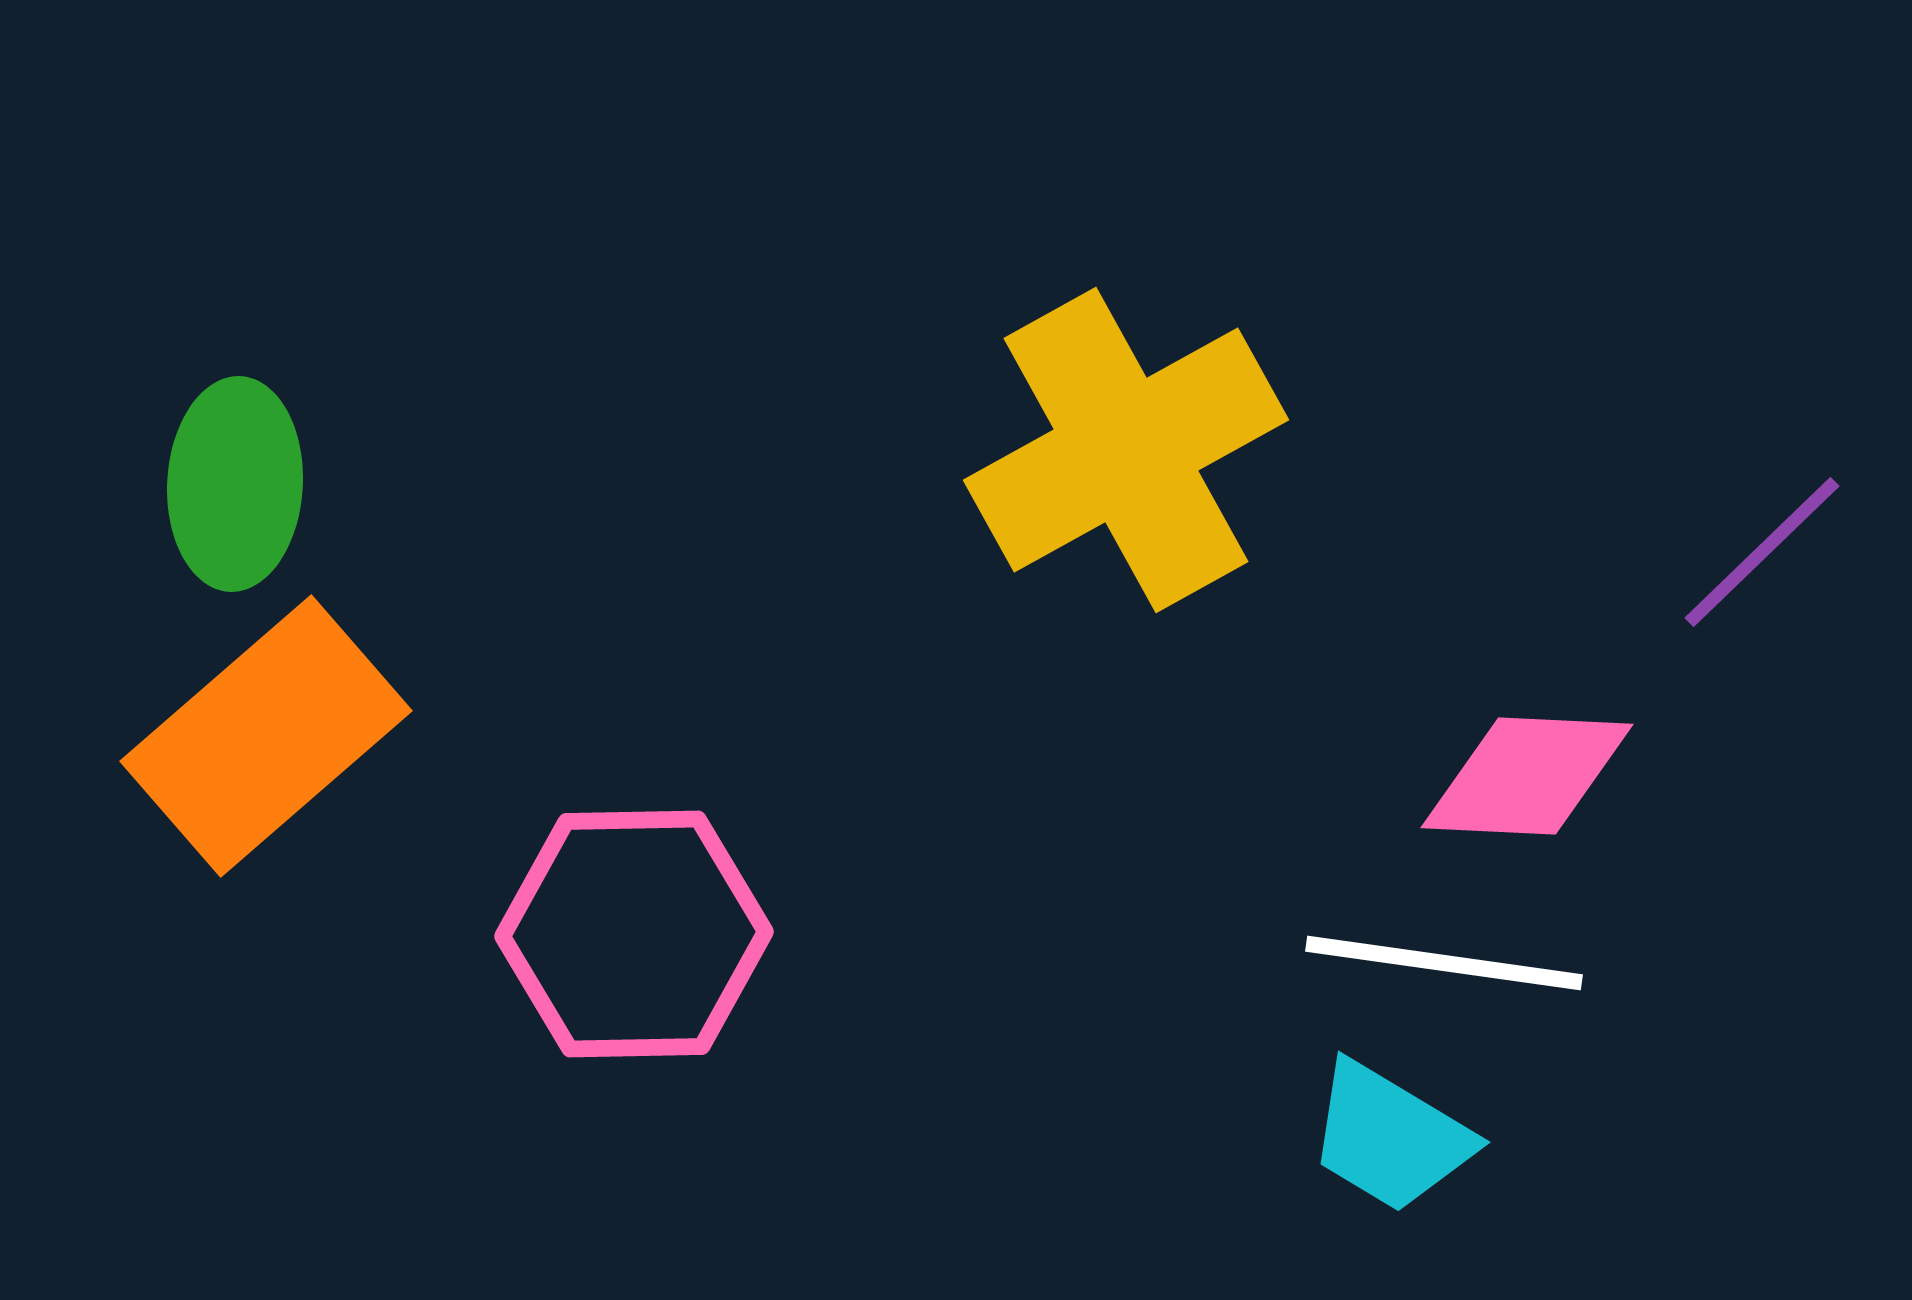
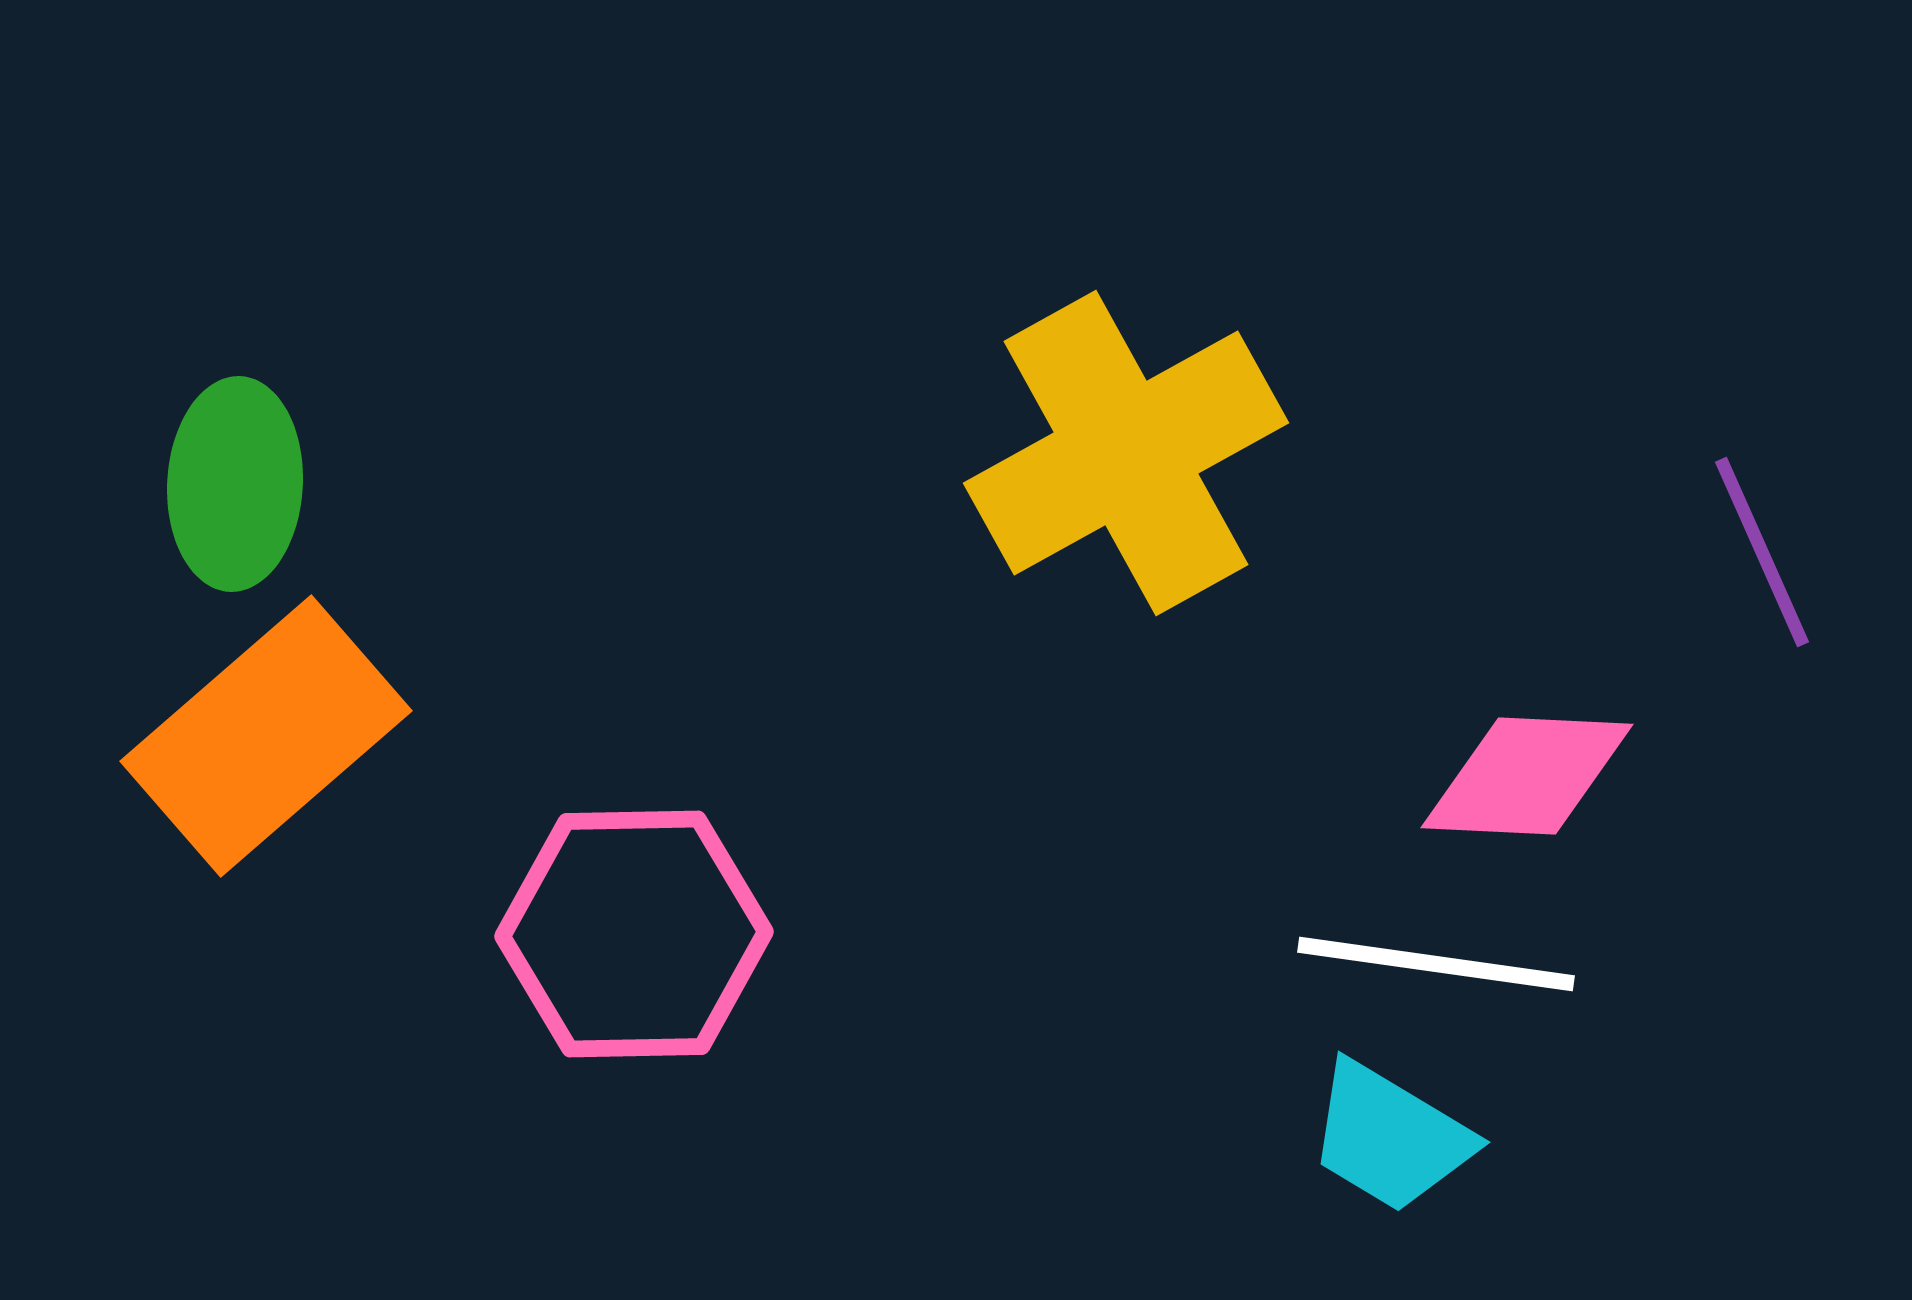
yellow cross: moved 3 px down
purple line: rotated 70 degrees counterclockwise
white line: moved 8 px left, 1 px down
